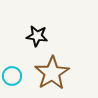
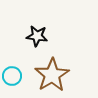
brown star: moved 2 px down
